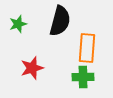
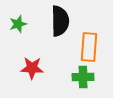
black semicircle: rotated 16 degrees counterclockwise
orange rectangle: moved 2 px right, 1 px up
red star: rotated 20 degrees clockwise
